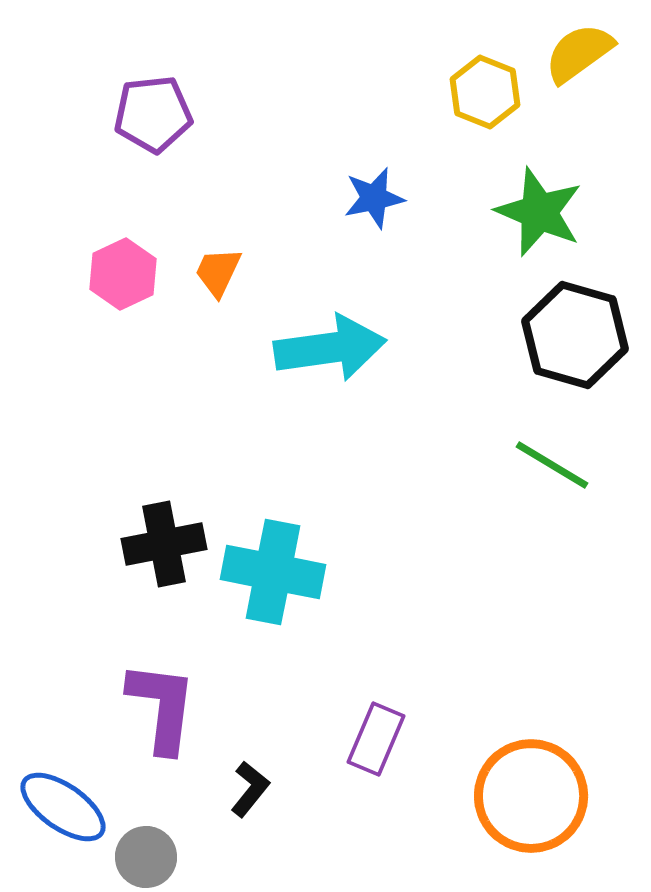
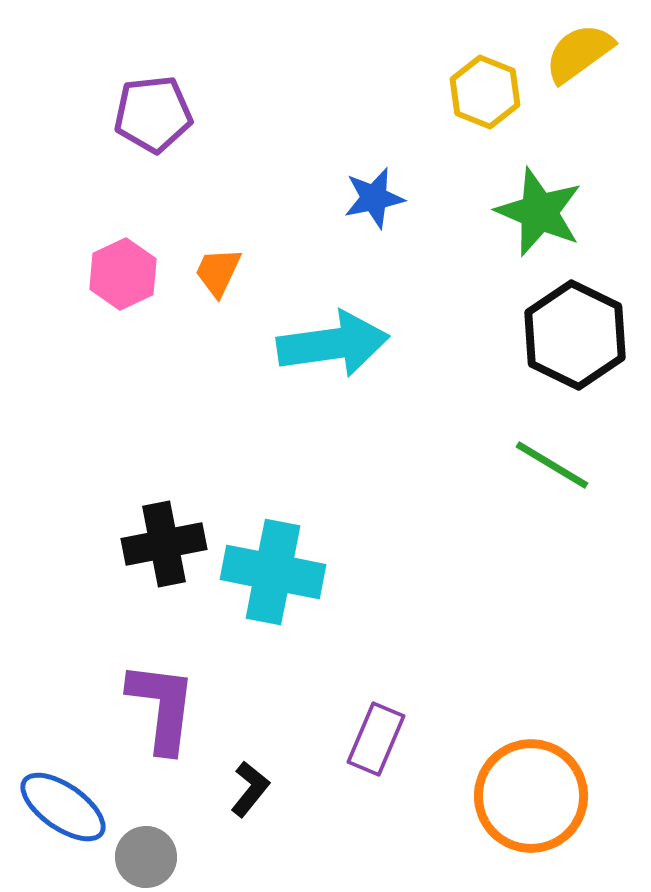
black hexagon: rotated 10 degrees clockwise
cyan arrow: moved 3 px right, 4 px up
